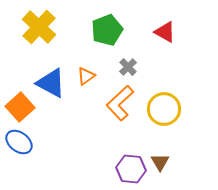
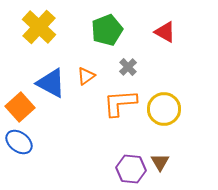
orange L-shape: rotated 39 degrees clockwise
